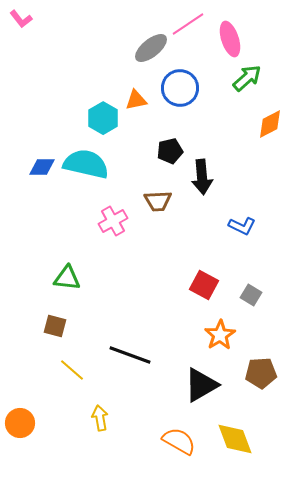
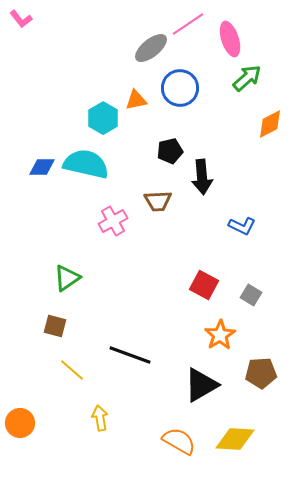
green triangle: rotated 40 degrees counterclockwise
yellow diamond: rotated 66 degrees counterclockwise
